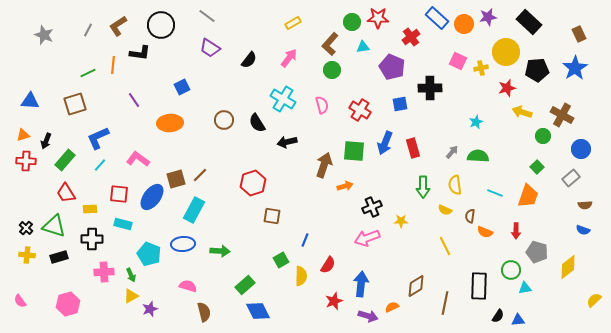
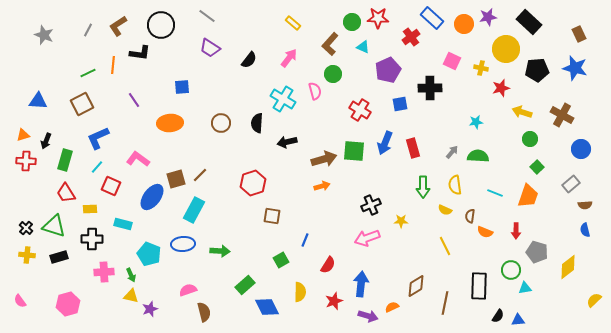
blue rectangle at (437, 18): moved 5 px left
yellow rectangle at (293, 23): rotated 70 degrees clockwise
cyan triangle at (363, 47): rotated 32 degrees clockwise
yellow circle at (506, 52): moved 3 px up
pink square at (458, 61): moved 6 px left
purple pentagon at (392, 67): moved 4 px left, 3 px down; rotated 25 degrees clockwise
yellow cross at (481, 68): rotated 24 degrees clockwise
blue star at (575, 68): rotated 25 degrees counterclockwise
green circle at (332, 70): moved 1 px right, 4 px down
blue square at (182, 87): rotated 21 degrees clockwise
red star at (507, 88): moved 6 px left
blue triangle at (30, 101): moved 8 px right
brown square at (75, 104): moved 7 px right; rotated 10 degrees counterclockwise
pink semicircle at (322, 105): moved 7 px left, 14 px up
brown circle at (224, 120): moved 3 px left, 3 px down
cyan star at (476, 122): rotated 16 degrees clockwise
black semicircle at (257, 123): rotated 36 degrees clockwise
green circle at (543, 136): moved 13 px left, 3 px down
green rectangle at (65, 160): rotated 25 degrees counterclockwise
cyan line at (100, 165): moved 3 px left, 2 px down
brown arrow at (324, 165): moved 6 px up; rotated 55 degrees clockwise
gray rectangle at (571, 178): moved 6 px down
orange arrow at (345, 186): moved 23 px left
red square at (119, 194): moved 8 px left, 8 px up; rotated 18 degrees clockwise
black cross at (372, 207): moved 1 px left, 2 px up
blue semicircle at (583, 230): moved 2 px right; rotated 56 degrees clockwise
yellow semicircle at (301, 276): moved 1 px left, 16 px down
pink semicircle at (188, 286): moved 4 px down; rotated 36 degrees counterclockwise
yellow triangle at (131, 296): rotated 42 degrees clockwise
blue diamond at (258, 311): moved 9 px right, 4 px up
